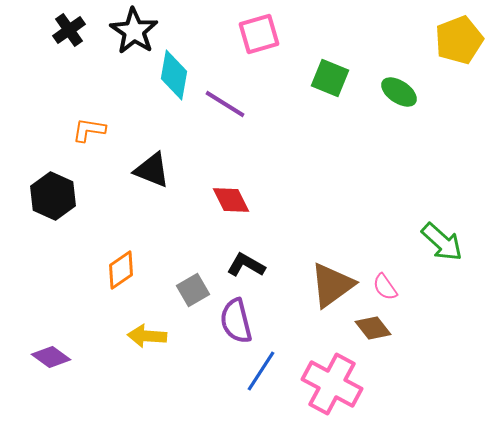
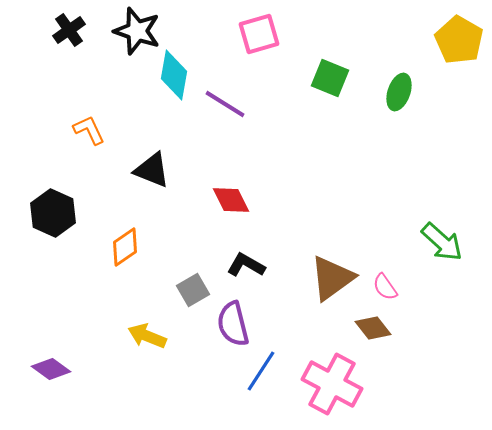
black star: moved 3 px right; rotated 15 degrees counterclockwise
yellow pentagon: rotated 21 degrees counterclockwise
green ellipse: rotated 75 degrees clockwise
orange L-shape: rotated 56 degrees clockwise
black hexagon: moved 17 px down
orange diamond: moved 4 px right, 23 px up
brown triangle: moved 7 px up
purple semicircle: moved 3 px left, 3 px down
yellow arrow: rotated 18 degrees clockwise
purple diamond: moved 12 px down
